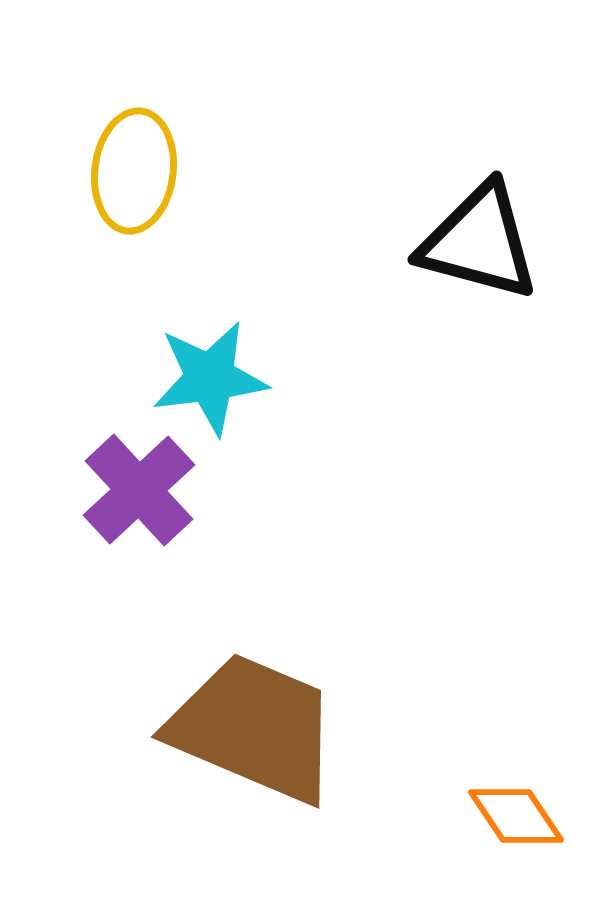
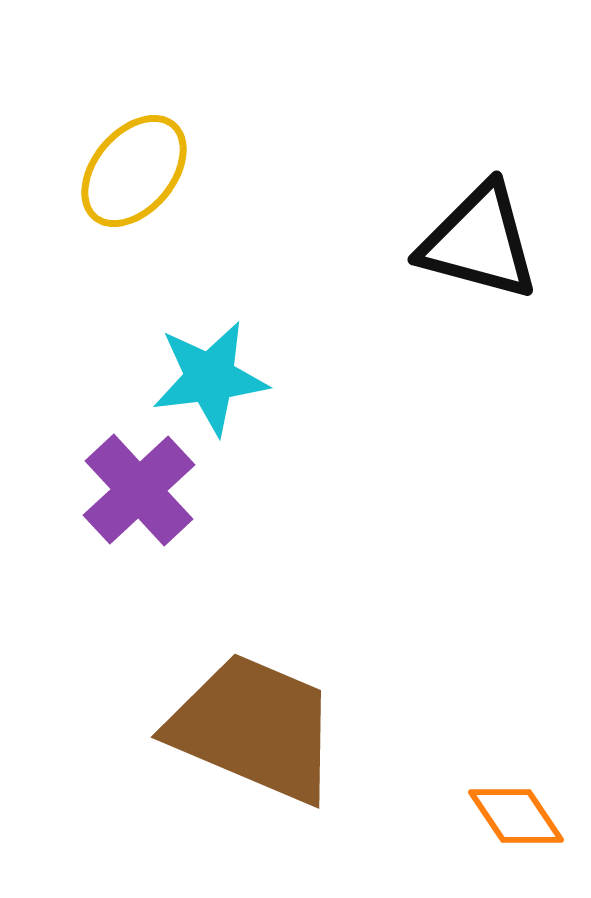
yellow ellipse: rotated 33 degrees clockwise
